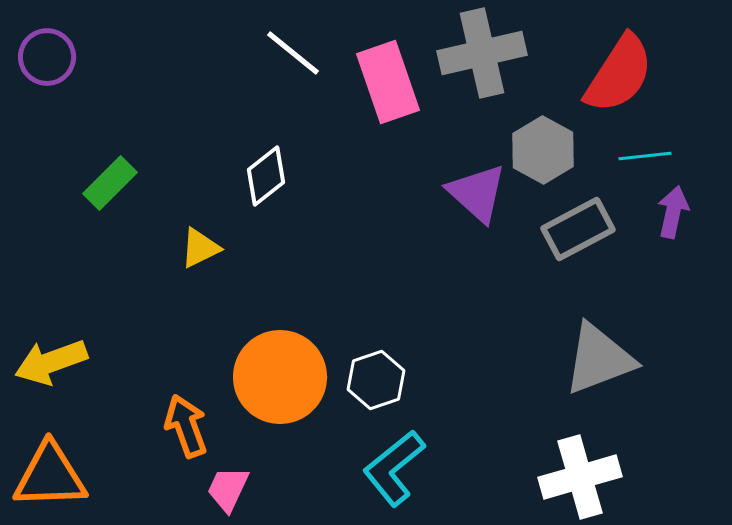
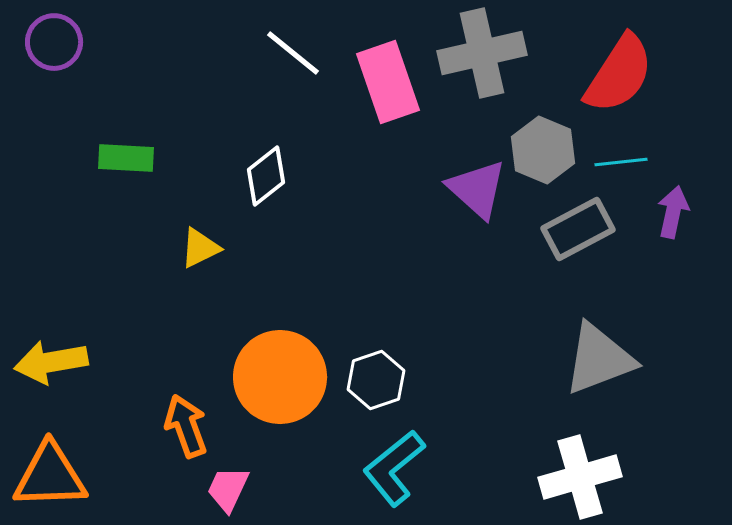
purple circle: moved 7 px right, 15 px up
gray hexagon: rotated 6 degrees counterclockwise
cyan line: moved 24 px left, 6 px down
green rectangle: moved 16 px right, 25 px up; rotated 48 degrees clockwise
purple triangle: moved 4 px up
yellow arrow: rotated 10 degrees clockwise
